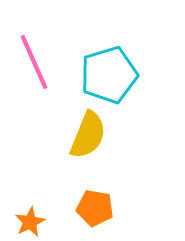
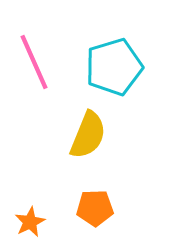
cyan pentagon: moved 5 px right, 8 px up
orange pentagon: rotated 12 degrees counterclockwise
